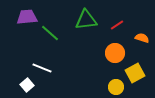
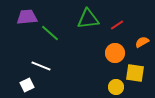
green triangle: moved 2 px right, 1 px up
orange semicircle: moved 4 px down; rotated 48 degrees counterclockwise
white line: moved 1 px left, 2 px up
yellow square: rotated 36 degrees clockwise
white square: rotated 16 degrees clockwise
